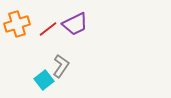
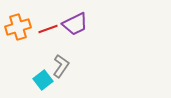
orange cross: moved 1 px right, 3 px down
red line: rotated 18 degrees clockwise
cyan square: moved 1 px left
